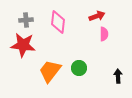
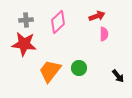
pink diamond: rotated 40 degrees clockwise
red star: moved 1 px right, 1 px up
black arrow: rotated 144 degrees clockwise
